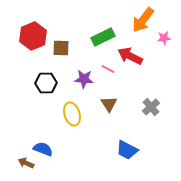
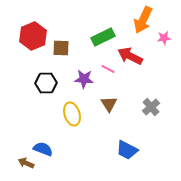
orange arrow: rotated 12 degrees counterclockwise
